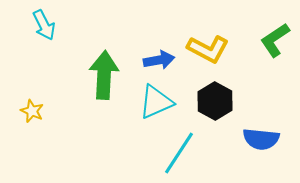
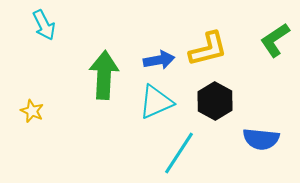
yellow L-shape: rotated 42 degrees counterclockwise
